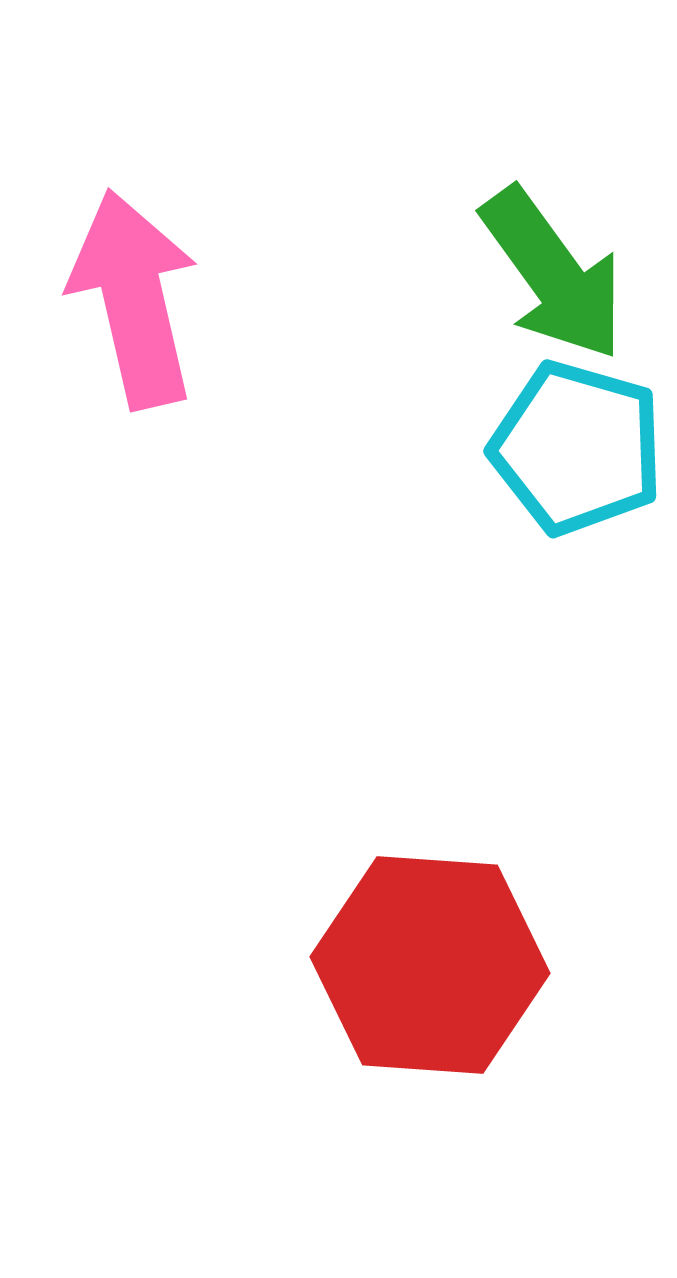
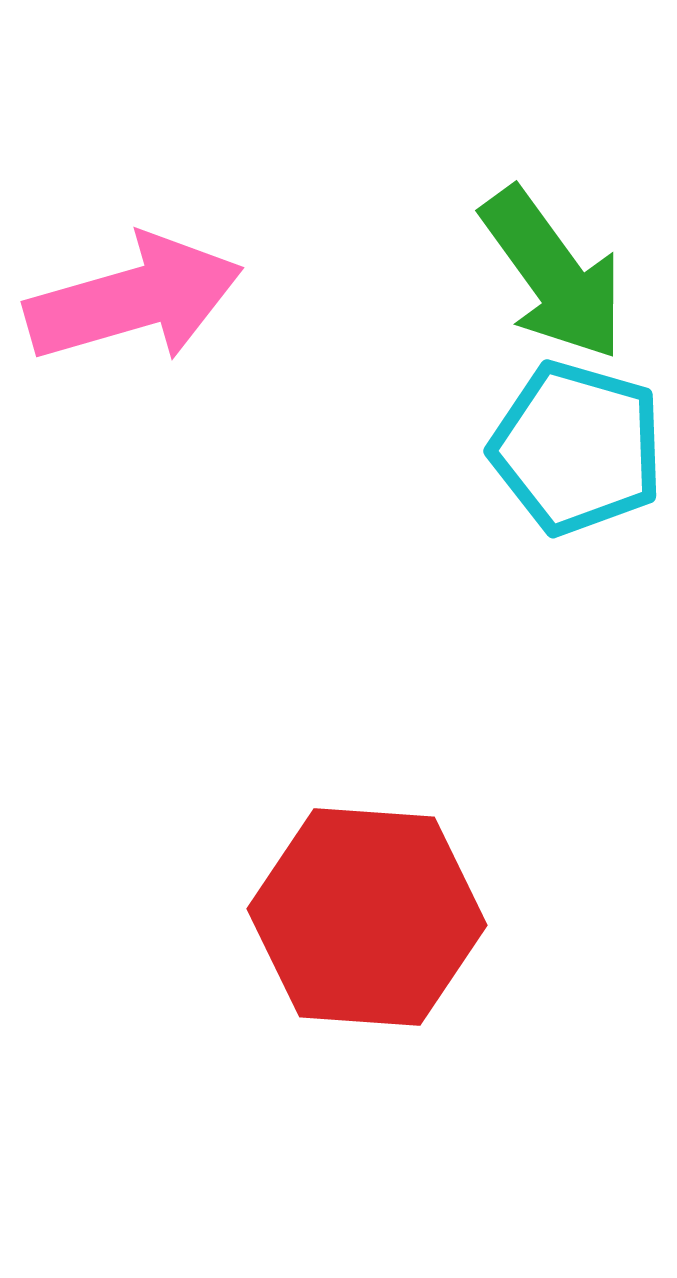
pink arrow: rotated 87 degrees clockwise
red hexagon: moved 63 px left, 48 px up
